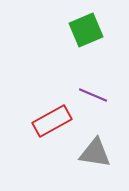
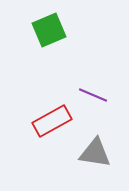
green square: moved 37 px left
